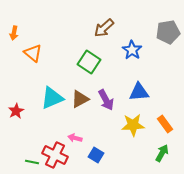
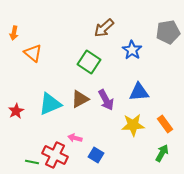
cyan triangle: moved 2 px left, 6 px down
